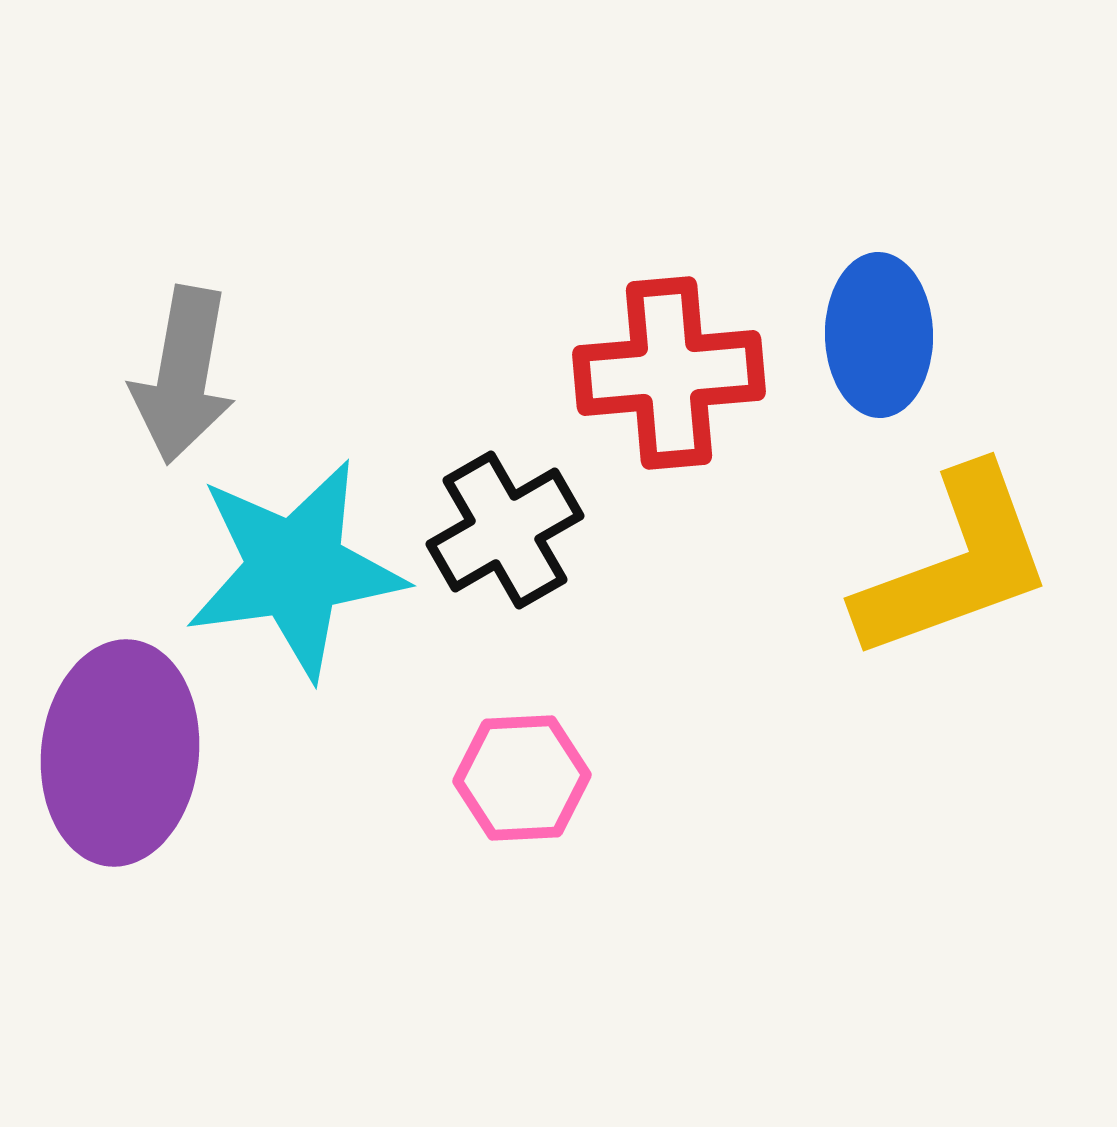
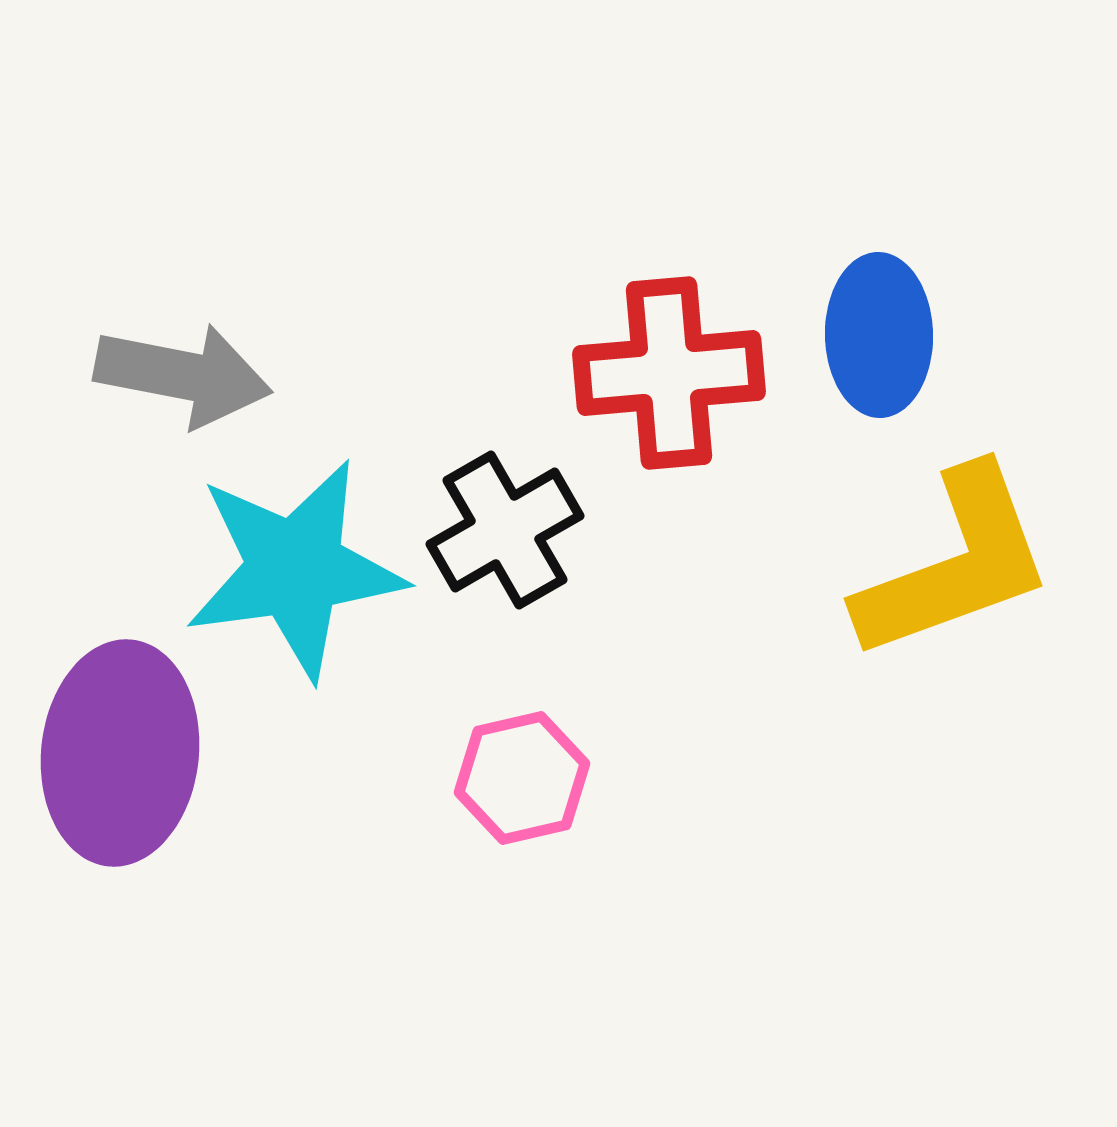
gray arrow: rotated 89 degrees counterclockwise
pink hexagon: rotated 10 degrees counterclockwise
